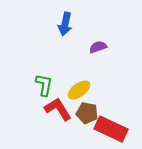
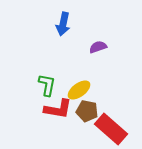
blue arrow: moved 2 px left
green L-shape: moved 3 px right
red L-shape: rotated 132 degrees clockwise
brown pentagon: moved 2 px up
red rectangle: rotated 16 degrees clockwise
